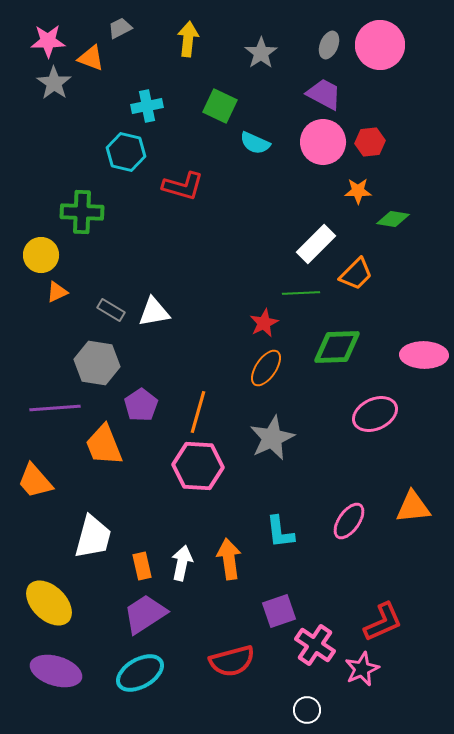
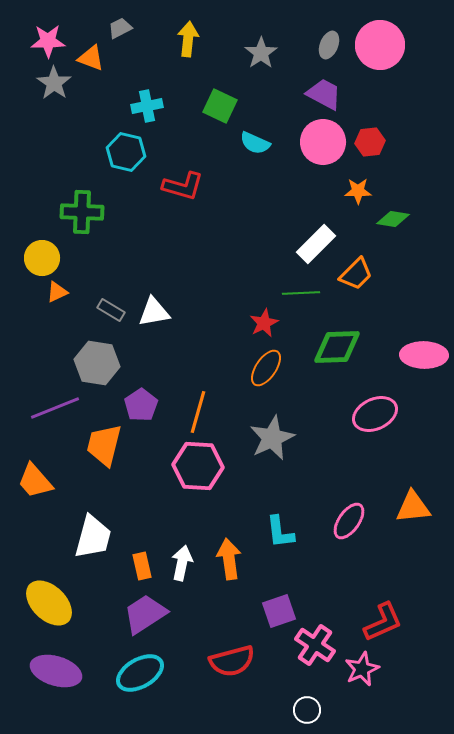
yellow circle at (41, 255): moved 1 px right, 3 px down
purple line at (55, 408): rotated 18 degrees counterclockwise
orange trapezoid at (104, 445): rotated 36 degrees clockwise
